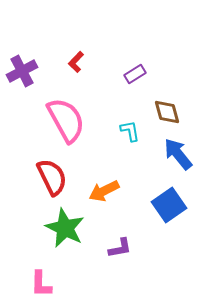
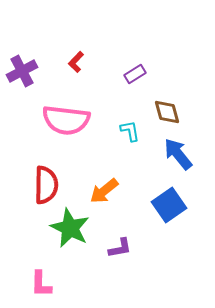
pink semicircle: rotated 126 degrees clockwise
red semicircle: moved 6 px left, 8 px down; rotated 27 degrees clockwise
orange arrow: rotated 12 degrees counterclockwise
green star: moved 5 px right
